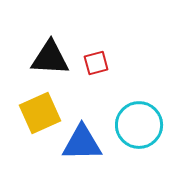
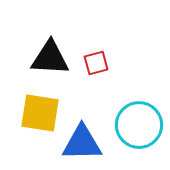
yellow square: rotated 33 degrees clockwise
